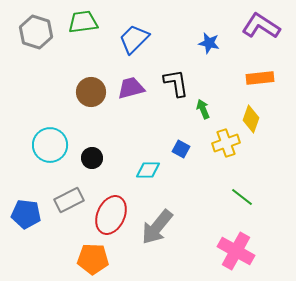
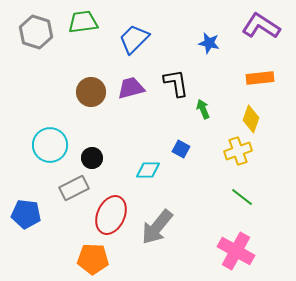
yellow cross: moved 12 px right, 8 px down
gray rectangle: moved 5 px right, 12 px up
